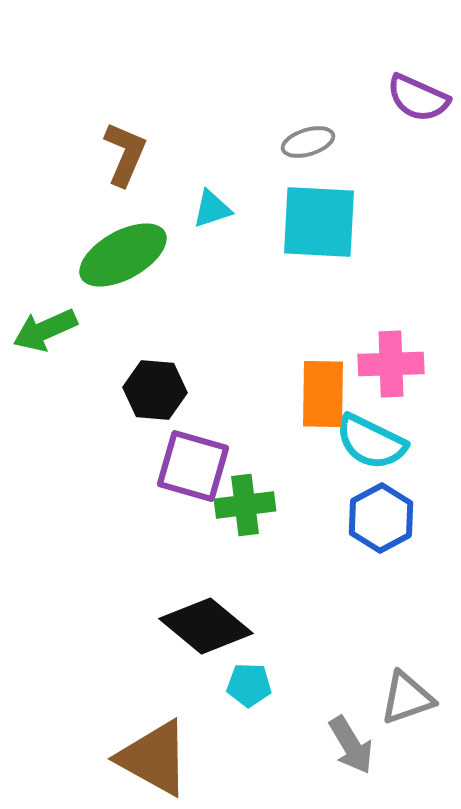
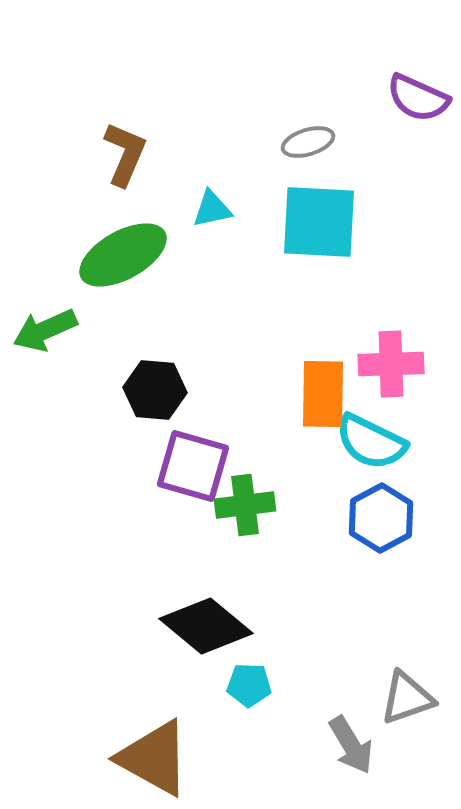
cyan triangle: rotated 6 degrees clockwise
